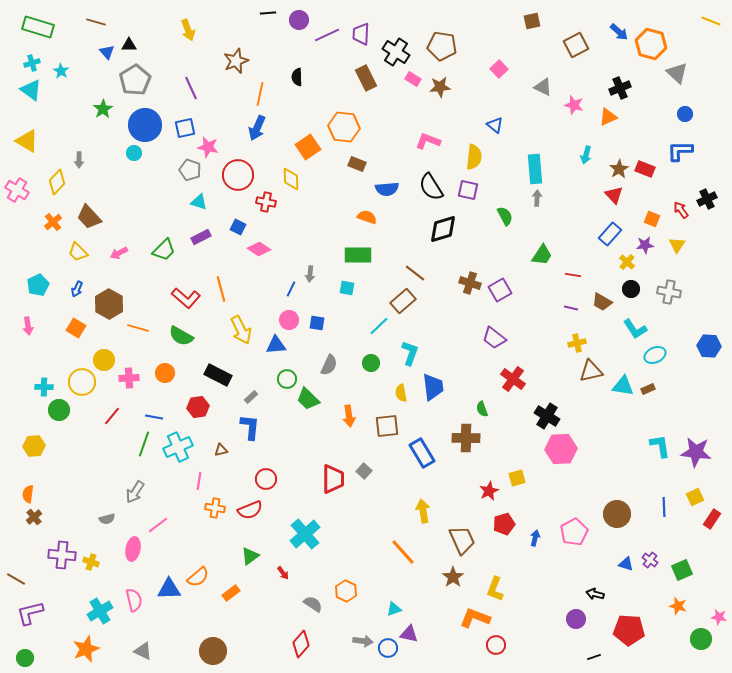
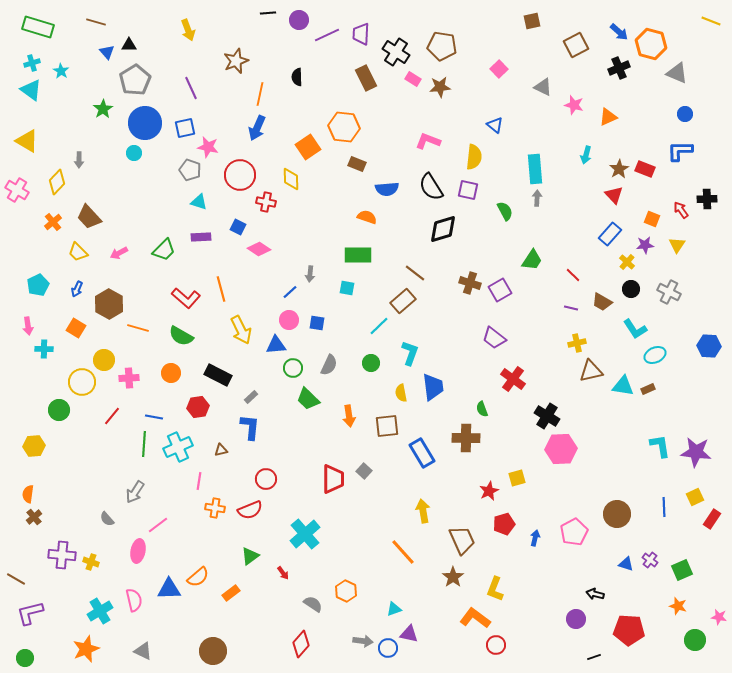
gray triangle at (677, 73): rotated 20 degrees counterclockwise
black cross at (620, 88): moved 1 px left, 20 px up
blue circle at (145, 125): moved 2 px up
red circle at (238, 175): moved 2 px right
black cross at (707, 199): rotated 24 degrees clockwise
green semicircle at (505, 216): moved 5 px up
purple rectangle at (201, 237): rotated 24 degrees clockwise
green trapezoid at (542, 255): moved 10 px left, 5 px down
red line at (573, 275): rotated 35 degrees clockwise
blue line at (291, 289): moved 1 px left, 3 px down; rotated 21 degrees clockwise
gray cross at (669, 292): rotated 15 degrees clockwise
orange circle at (165, 373): moved 6 px right
green circle at (287, 379): moved 6 px right, 11 px up
cyan cross at (44, 387): moved 38 px up
green line at (144, 444): rotated 15 degrees counterclockwise
gray semicircle at (107, 519): rotated 63 degrees clockwise
pink ellipse at (133, 549): moved 5 px right, 2 px down
orange L-shape at (475, 618): rotated 16 degrees clockwise
green circle at (701, 639): moved 6 px left, 1 px down
